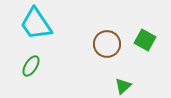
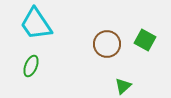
green ellipse: rotated 10 degrees counterclockwise
